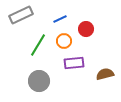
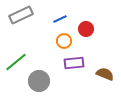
green line: moved 22 px left, 17 px down; rotated 20 degrees clockwise
brown semicircle: rotated 36 degrees clockwise
